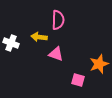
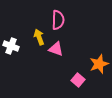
yellow arrow: rotated 63 degrees clockwise
white cross: moved 3 px down
pink triangle: moved 5 px up
pink square: rotated 24 degrees clockwise
